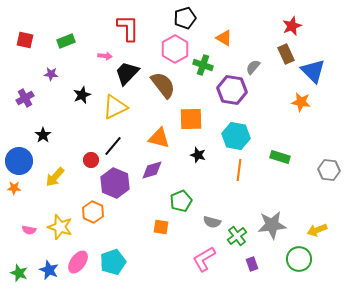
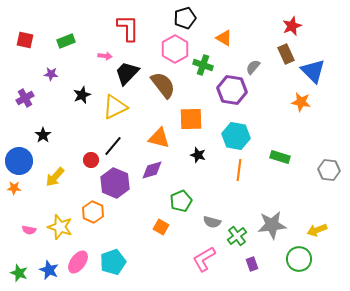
orange square at (161, 227): rotated 21 degrees clockwise
